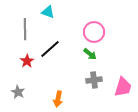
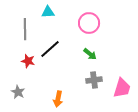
cyan triangle: rotated 24 degrees counterclockwise
pink circle: moved 5 px left, 9 px up
red star: moved 1 px right; rotated 24 degrees counterclockwise
pink trapezoid: moved 1 px left, 1 px down
